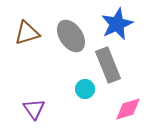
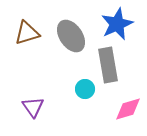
gray rectangle: rotated 12 degrees clockwise
purple triangle: moved 1 px left, 2 px up
